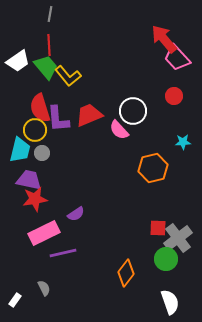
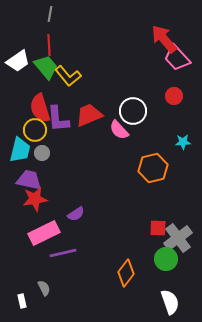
white rectangle: moved 7 px right, 1 px down; rotated 48 degrees counterclockwise
